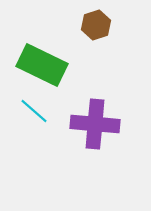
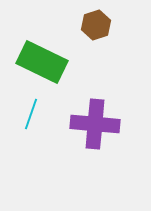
green rectangle: moved 3 px up
cyan line: moved 3 px left, 3 px down; rotated 68 degrees clockwise
